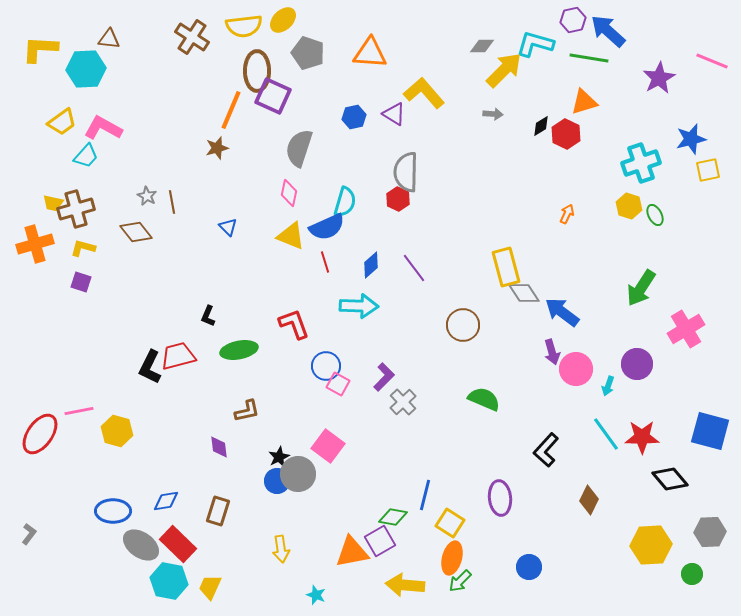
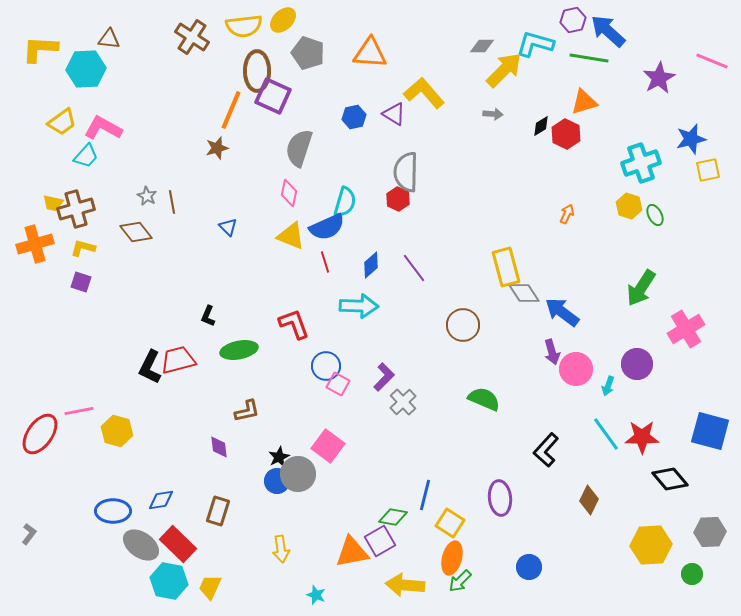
red trapezoid at (178, 356): moved 4 px down
blue diamond at (166, 501): moved 5 px left, 1 px up
